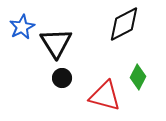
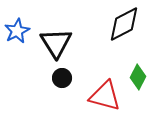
blue star: moved 5 px left, 4 px down
